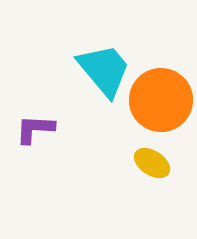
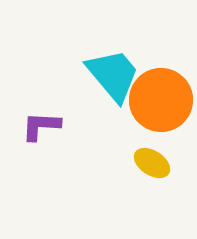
cyan trapezoid: moved 9 px right, 5 px down
purple L-shape: moved 6 px right, 3 px up
